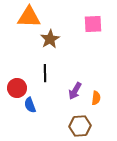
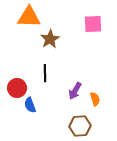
orange semicircle: moved 1 px left, 1 px down; rotated 24 degrees counterclockwise
